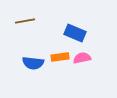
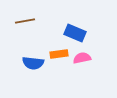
orange rectangle: moved 1 px left, 3 px up
